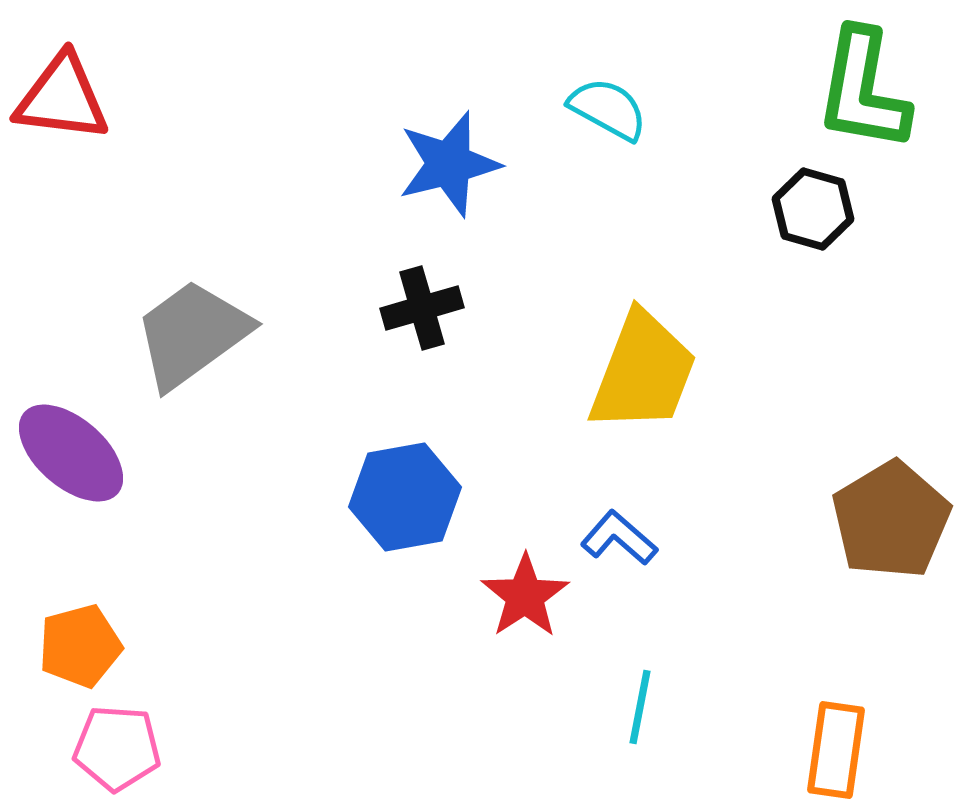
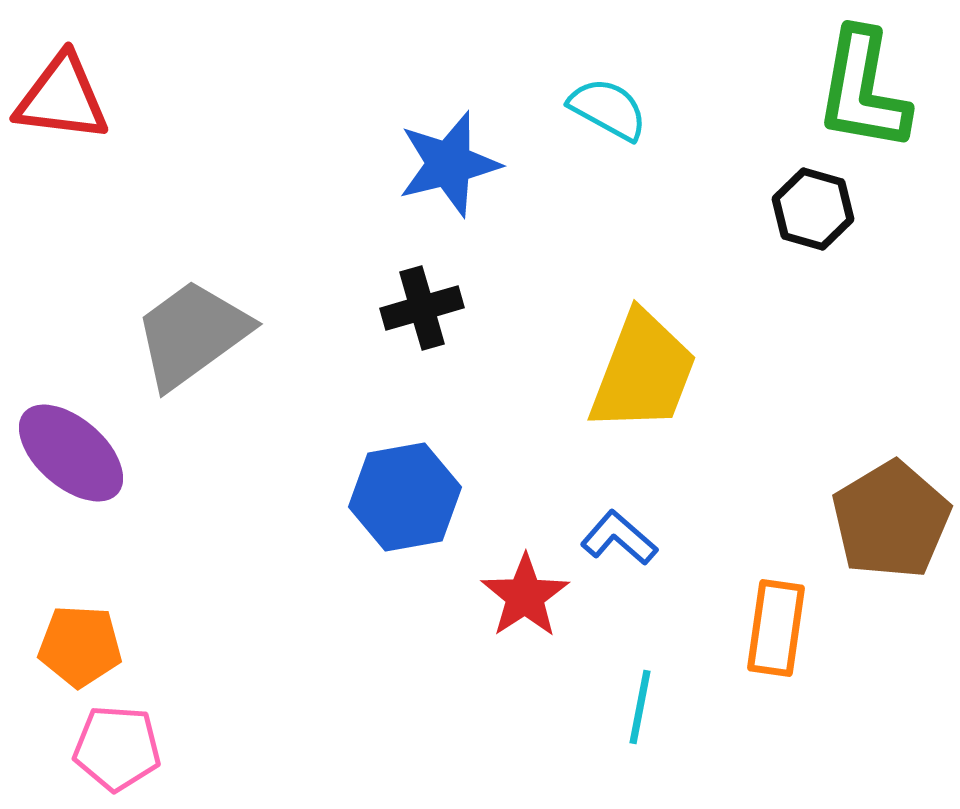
orange pentagon: rotated 18 degrees clockwise
orange rectangle: moved 60 px left, 122 px up
